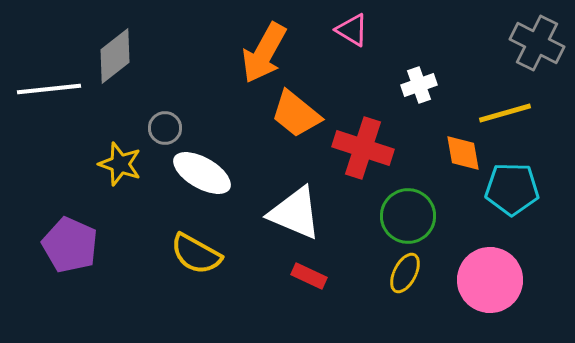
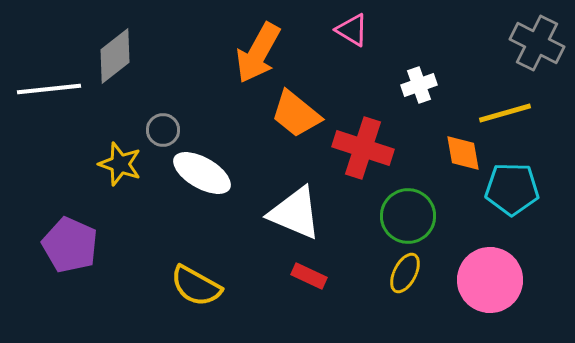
orange arrow: moved 6 px left
gray circle: moved 2 px left, 2 px down
yellow semicircle: moved 32 px down
